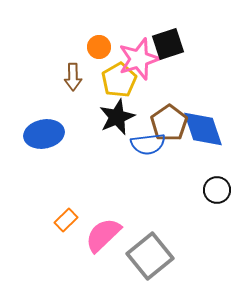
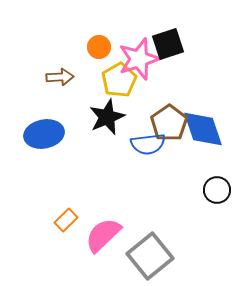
brown arrow: moved 13 px left; rotated 92 degrees counterclockwise
black star: moved 10 px left
